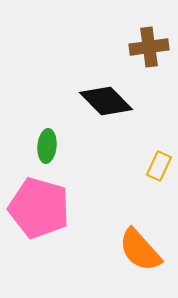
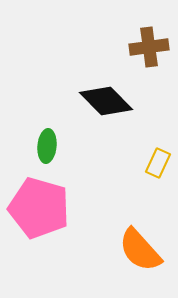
yellow rectangle: moved 1 px left, 3 px up
